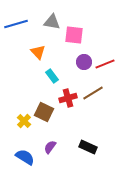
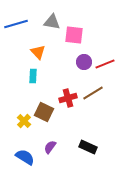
cyan rectangle: moved 19 px left; rotated 40 degrees clockwise
